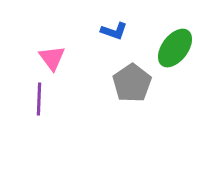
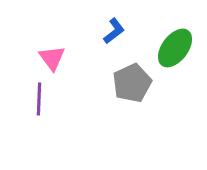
blue L-shape: rotated 56 degrees counterclockwise
gray pentagon: rotated 9 degrees clockwise
